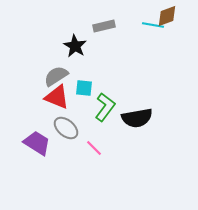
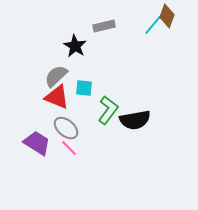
brown diamond: rotated 50 degrees counterclockwise
cyan line: rotated 60 degrees counterclockwise
gray semicircle: rotated 10 degrees counterclockwise
green L-shape: moved 3 px right, 3 px down
black semicircle: moved 2 px left, 2 px down
pink line: moved 25 px left
